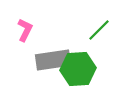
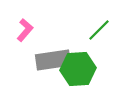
pink L-shape: rotated 15 degrees clockwise
